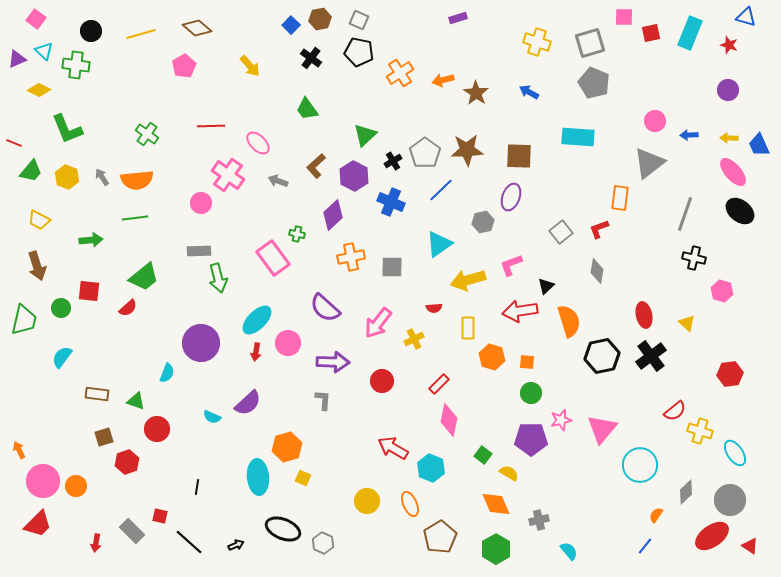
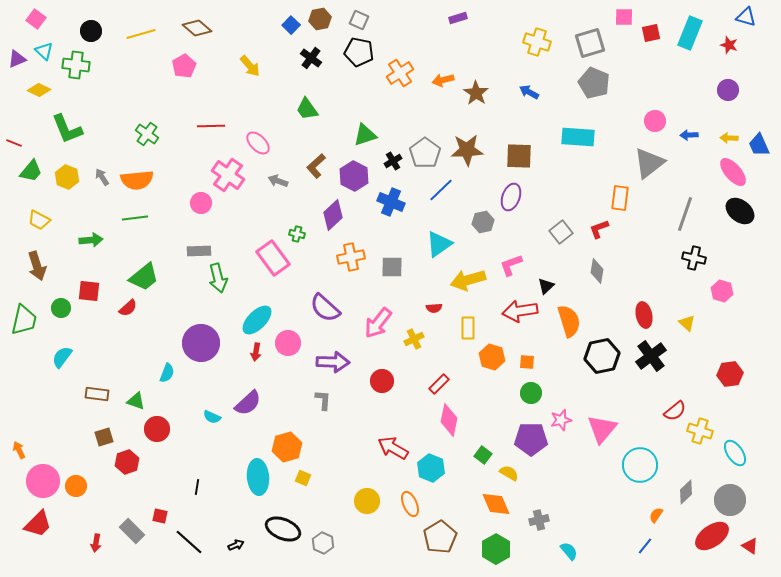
green triangle at (365, 135): rotated 25 degrees clockwise
